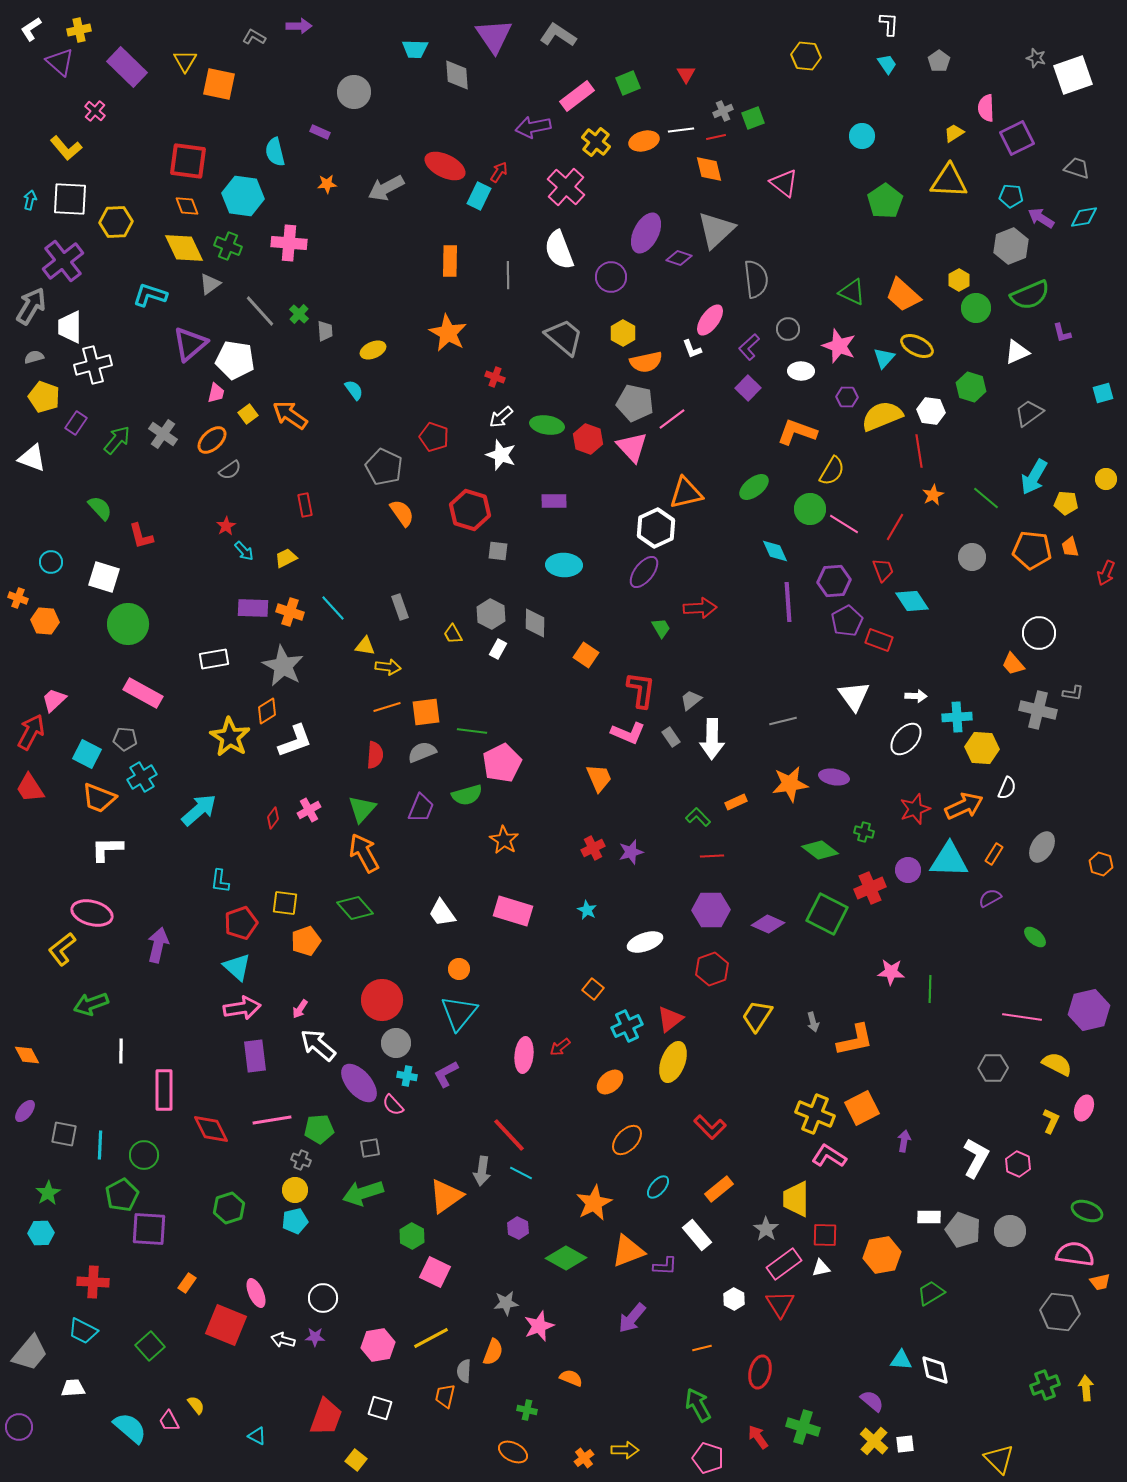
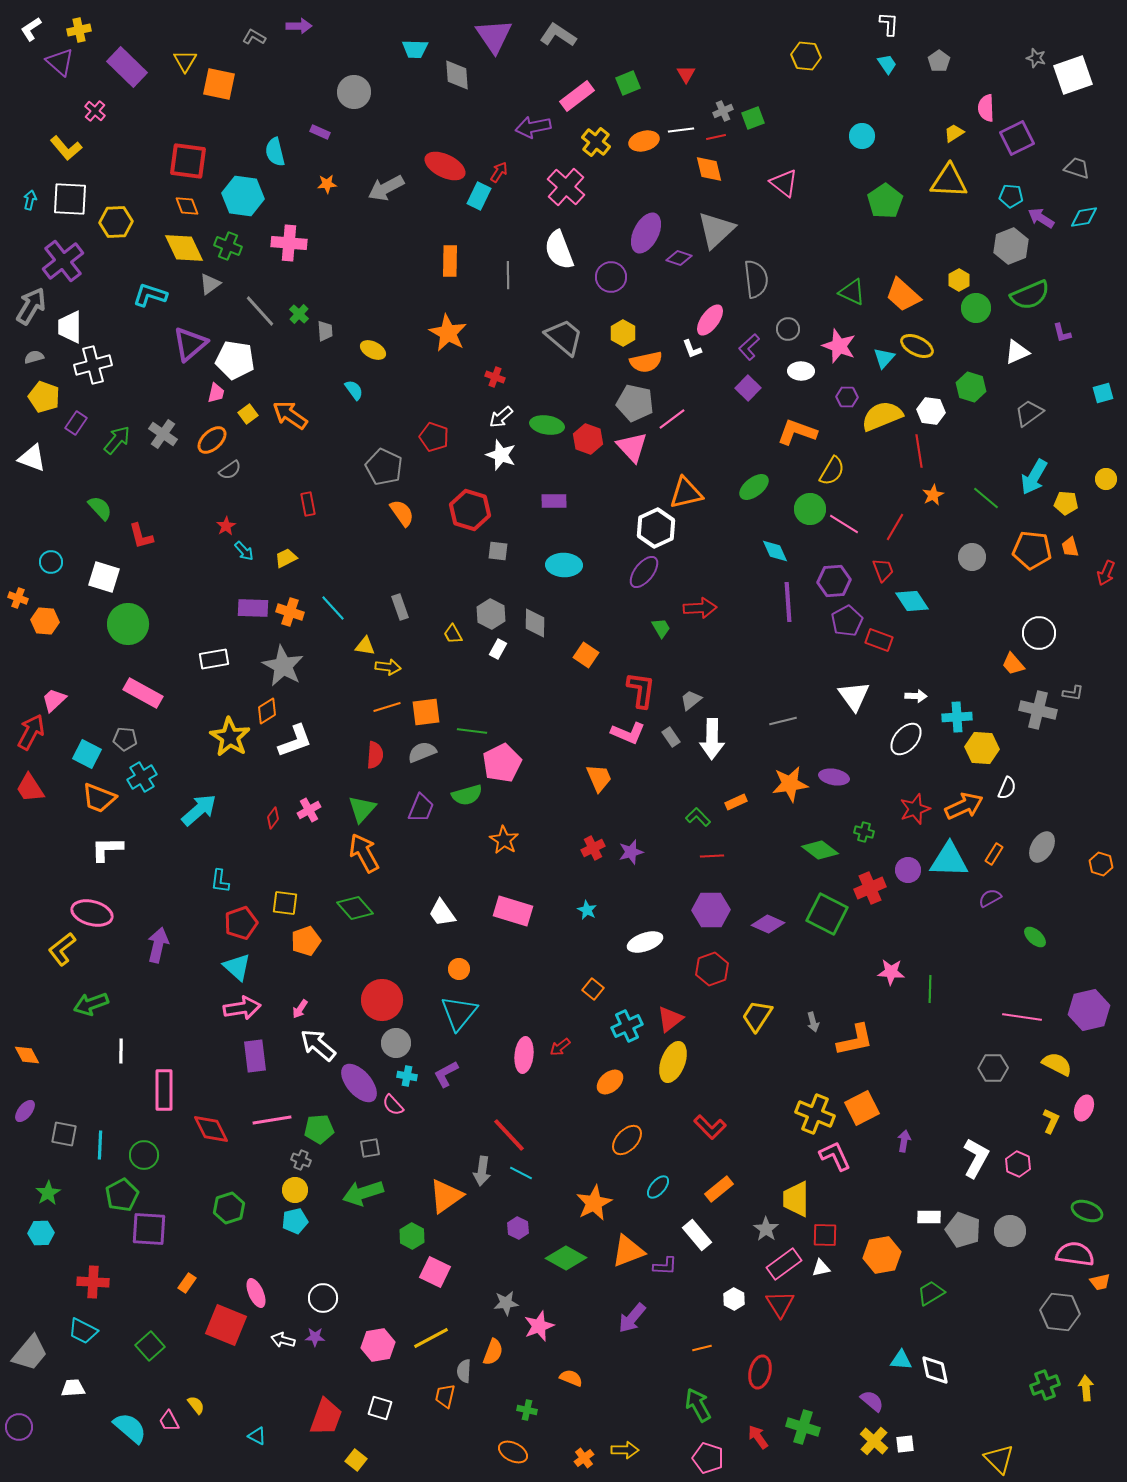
yellow ellipse at (373, 350): rotated 50 degrees clockwise
red rectangle at (305, 505): moved 3 px right, 1 px up
pink L-shape at (829, 1156): moved 6 px right; rotated 32 degrees clockwise
